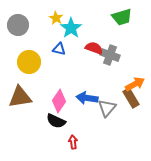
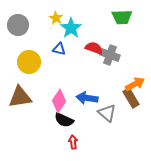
green trapezoid: rotated 15 degrees clockwise
gray triangle: moved 5 px down; rotated 30 degrees counterclockwise
black semicircle: moved 8 px right, 1 px up
